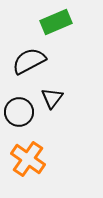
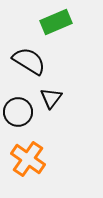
black semicircle: rotated 60 degrees clockwise
black triangle: moved 1 px left
black circle: moved 1 px left
